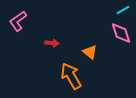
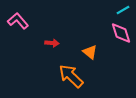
pink L-shape: rotated 85 degrees clockwise
orange arrow: rotated 16 degrees counterclockwise
